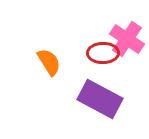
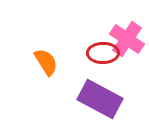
orange semicircle: moved 3 px left
